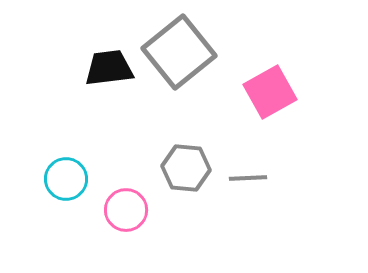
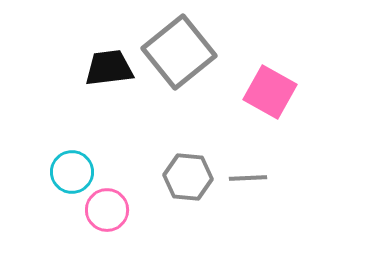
pink square: rotated 32 degrees counterclockwise
gray hexagon: moved 2 px right, 9 px down
cyan circle: moved 6 px right, 7 px up
pink circle: moved 19 px left
